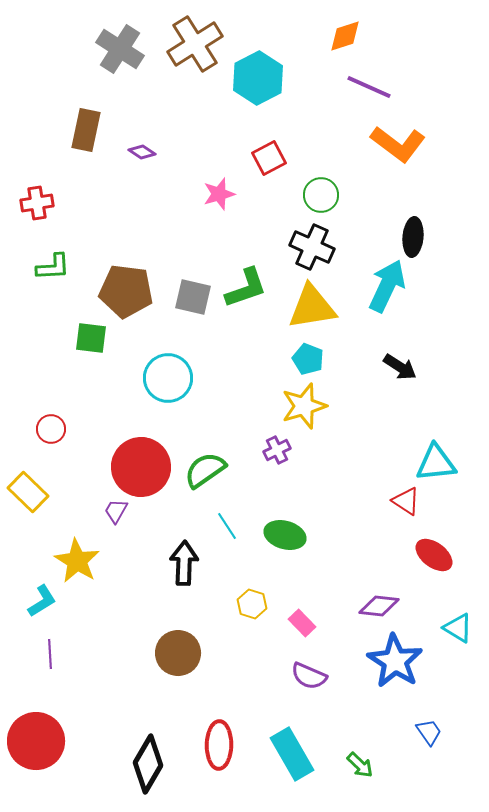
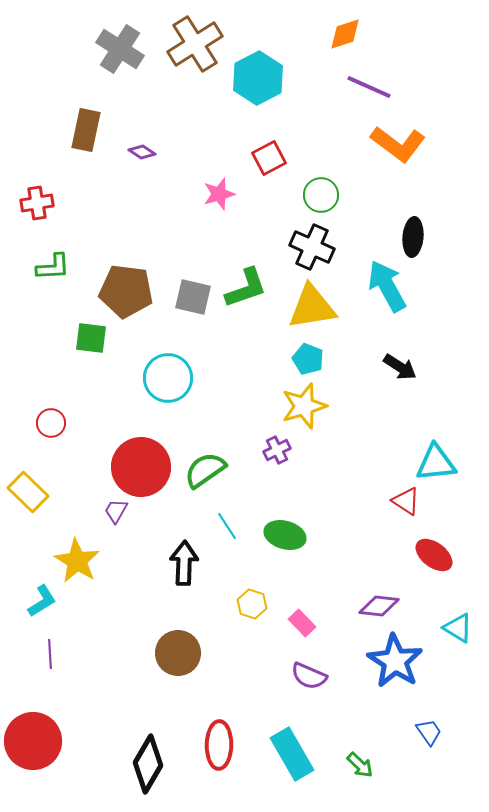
orange diamond at (345, 36): moved 2 px up
cyan arrow at (387, 286): rotated 54 degrees counterclockwise
red circle at (51, 429): moved 6 px up
red circle at (36, 741): moved 3 px left
